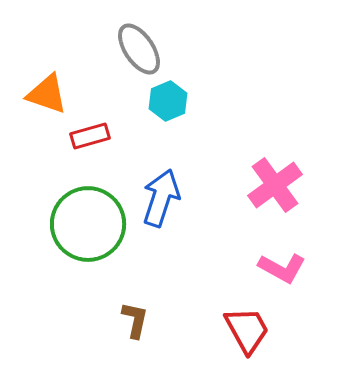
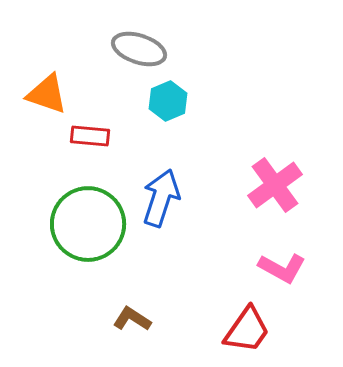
gray ellipse: rotated 38 degrees counterclockwise
red rectangle: rotated 21 degrees clockwise
brown L-shape: moved 3 px left, 1 px up; rotated 69 degrees counterclockwise
red trapezoid: rotated 64 degrees clockwise
